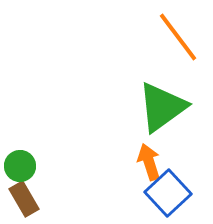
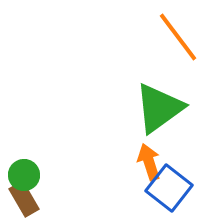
green triangle: moved 3 px left, 1 px down
green circle: moved 4 px right, 9 px down
blue square: moved 1 px right, 5 px up; rotated 9 degrees counterclockwise
